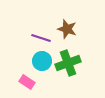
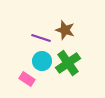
brown star: moved 2 px left, 1 px down
green cross: rotated 15 degrees counterclockwise
pink rectangle: moved 3 px up
